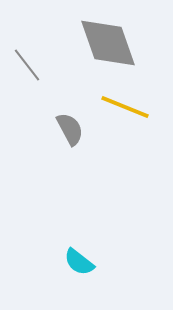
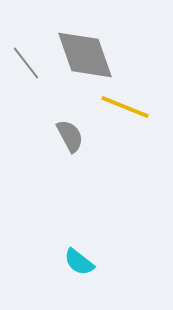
gray diamond: moved 23 px left, 12 px down
gray line: moved 1 px left, 2 px up
gray semicircle: moved 7 px down
